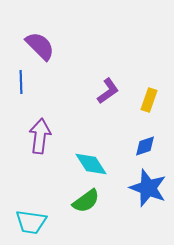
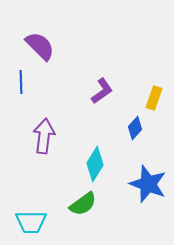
purple L-shape: moved 6 px left
yellow rectangle: moved 5 px right, 2 px up
purple arrow: moved 4 px right
blue diamond: moved 10 px left, 18 px up; rotated 30 degrees counterclockwise
cyan diamond: moved 4 px right; rotated 64 degrees clockwise
blue star: moved 4 px up
green semicircle: moved 3 px left, 3 px down
cyan trapezoid: rotated 8 degrees counterclockwise
